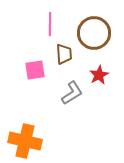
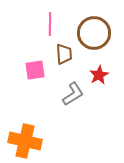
gray L-shape: moved 1 px right, 1 px down
